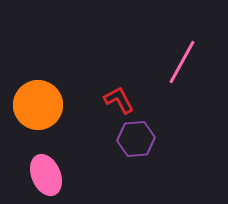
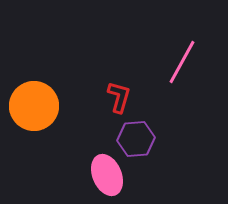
red L-shape: moved 3 px up; rotated 44 degrees clockwise
orange circle: moved 4 px left, 1 px down
pink ellipse: moved 61 px right
